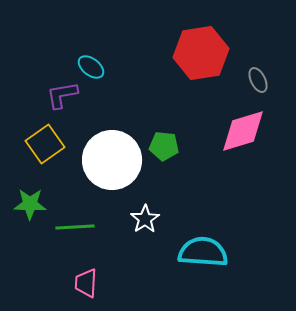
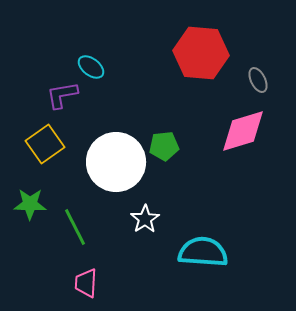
red hexagon: rotated 14 degrees clockwise
green pentagon: rotated 12 degrees counterclockwise
white circle: moved 4 px right, 2 px down
green line: rotated 66 degrees clockwise
